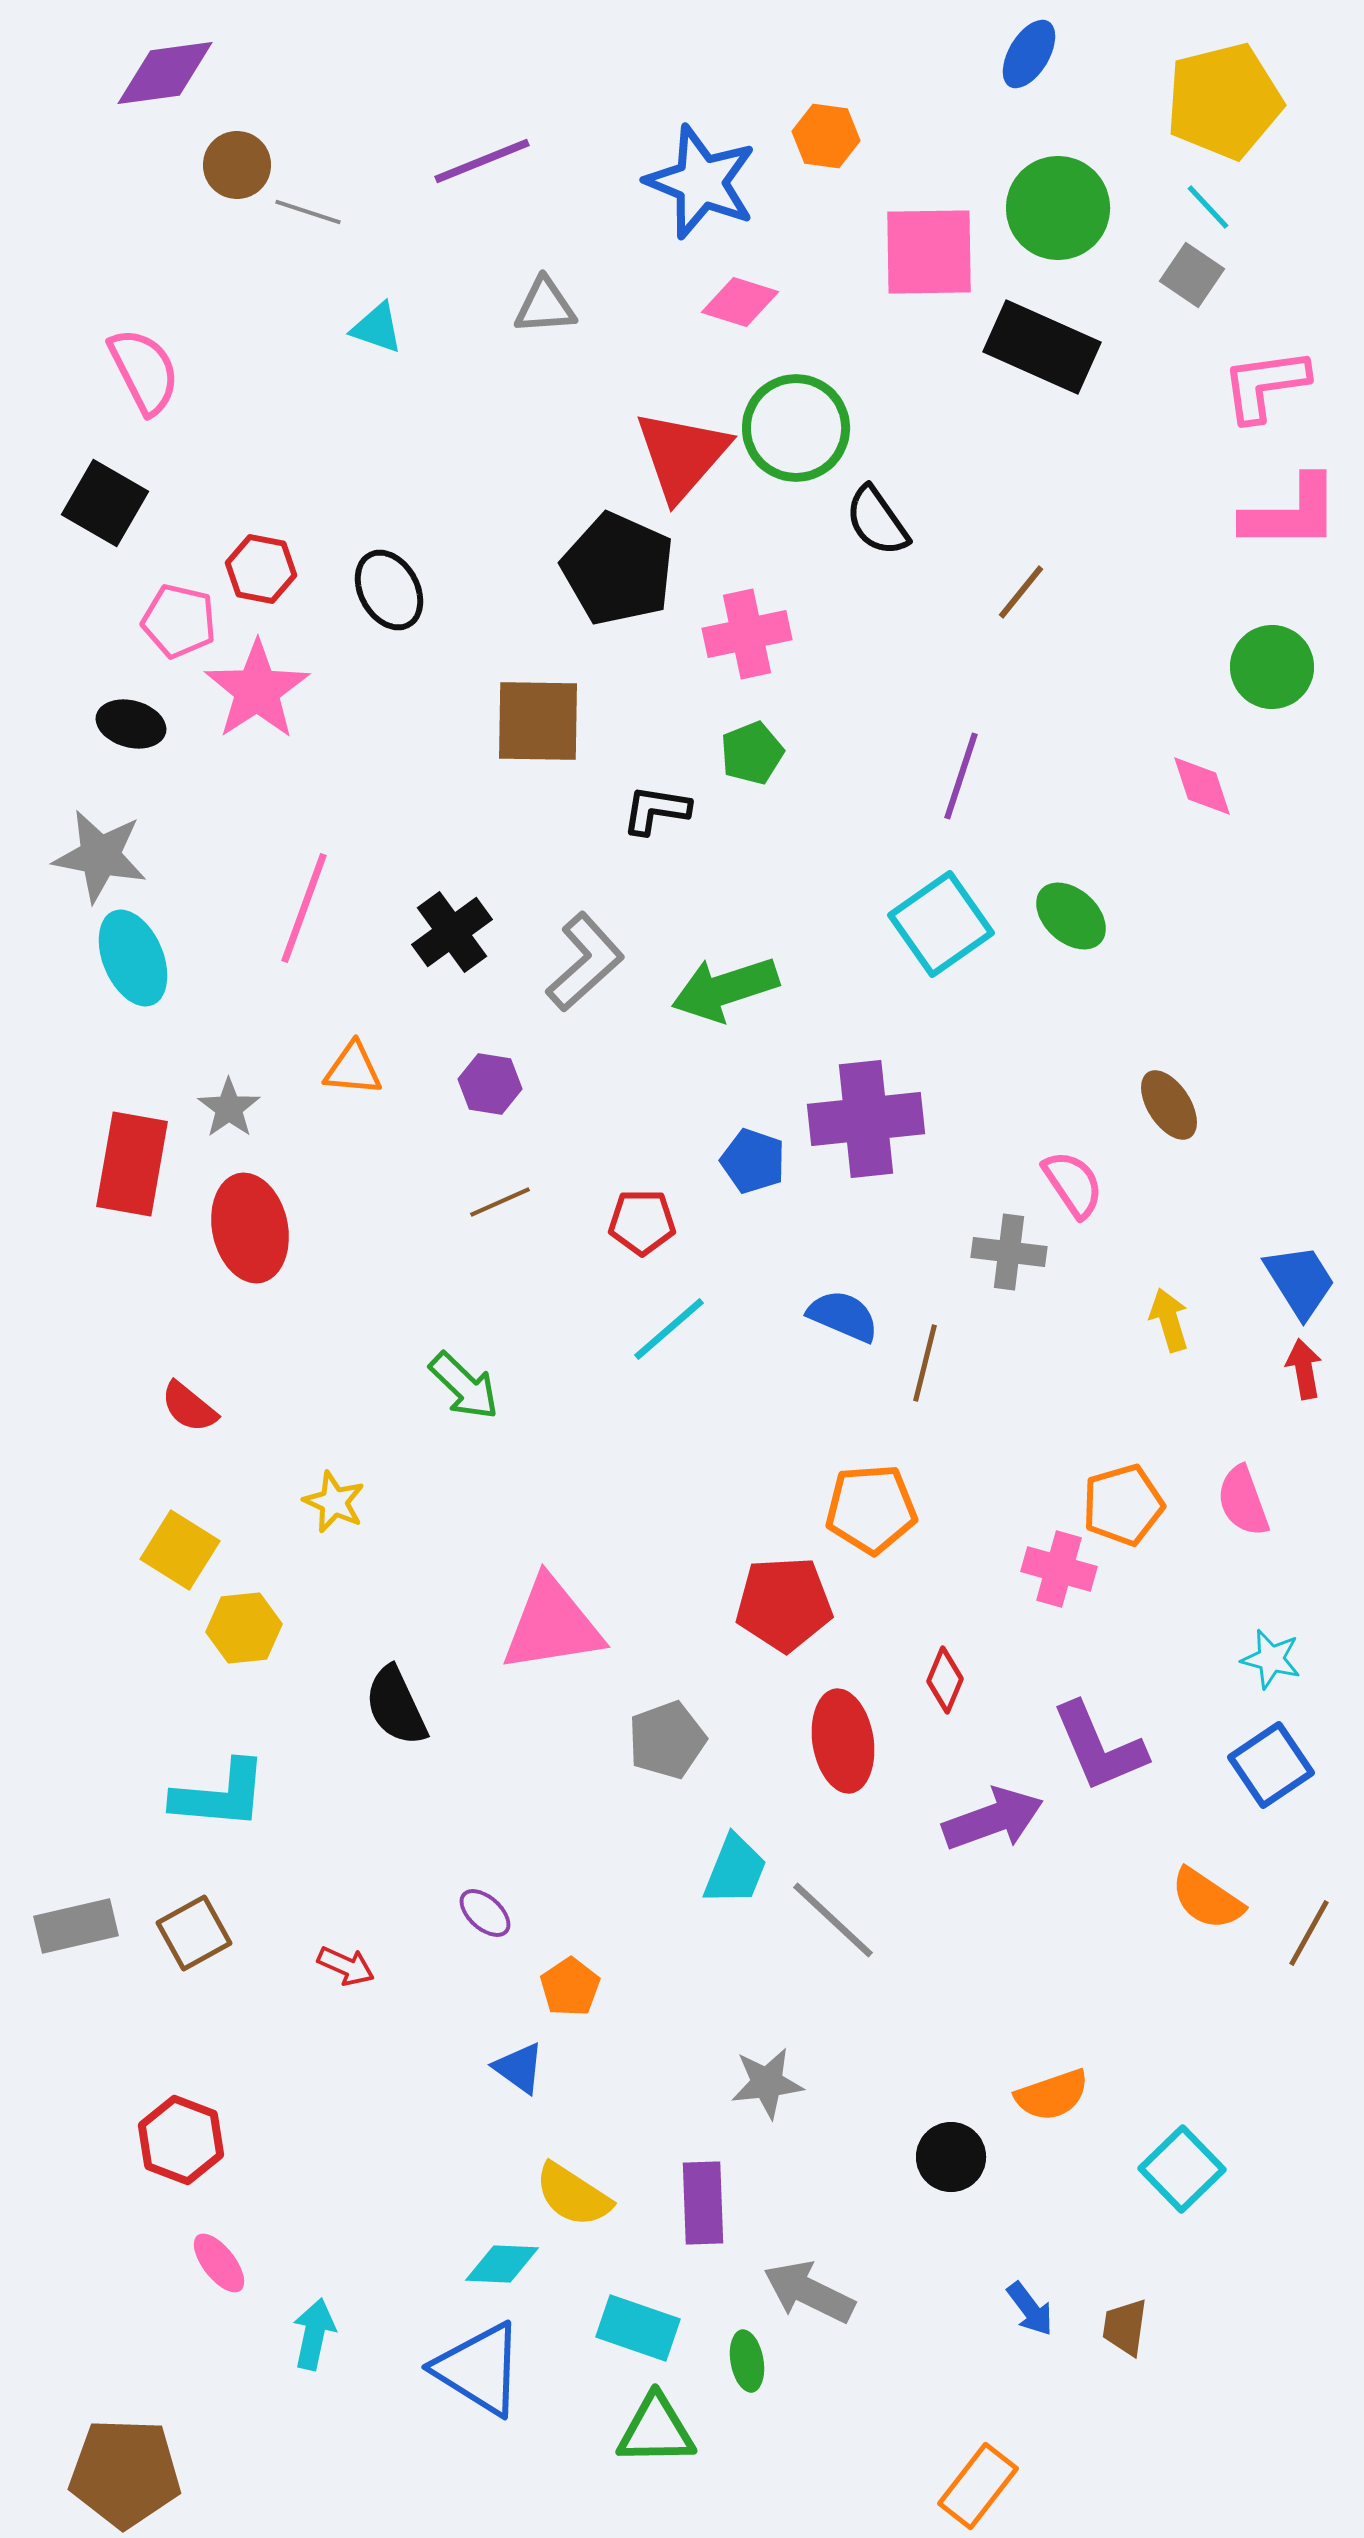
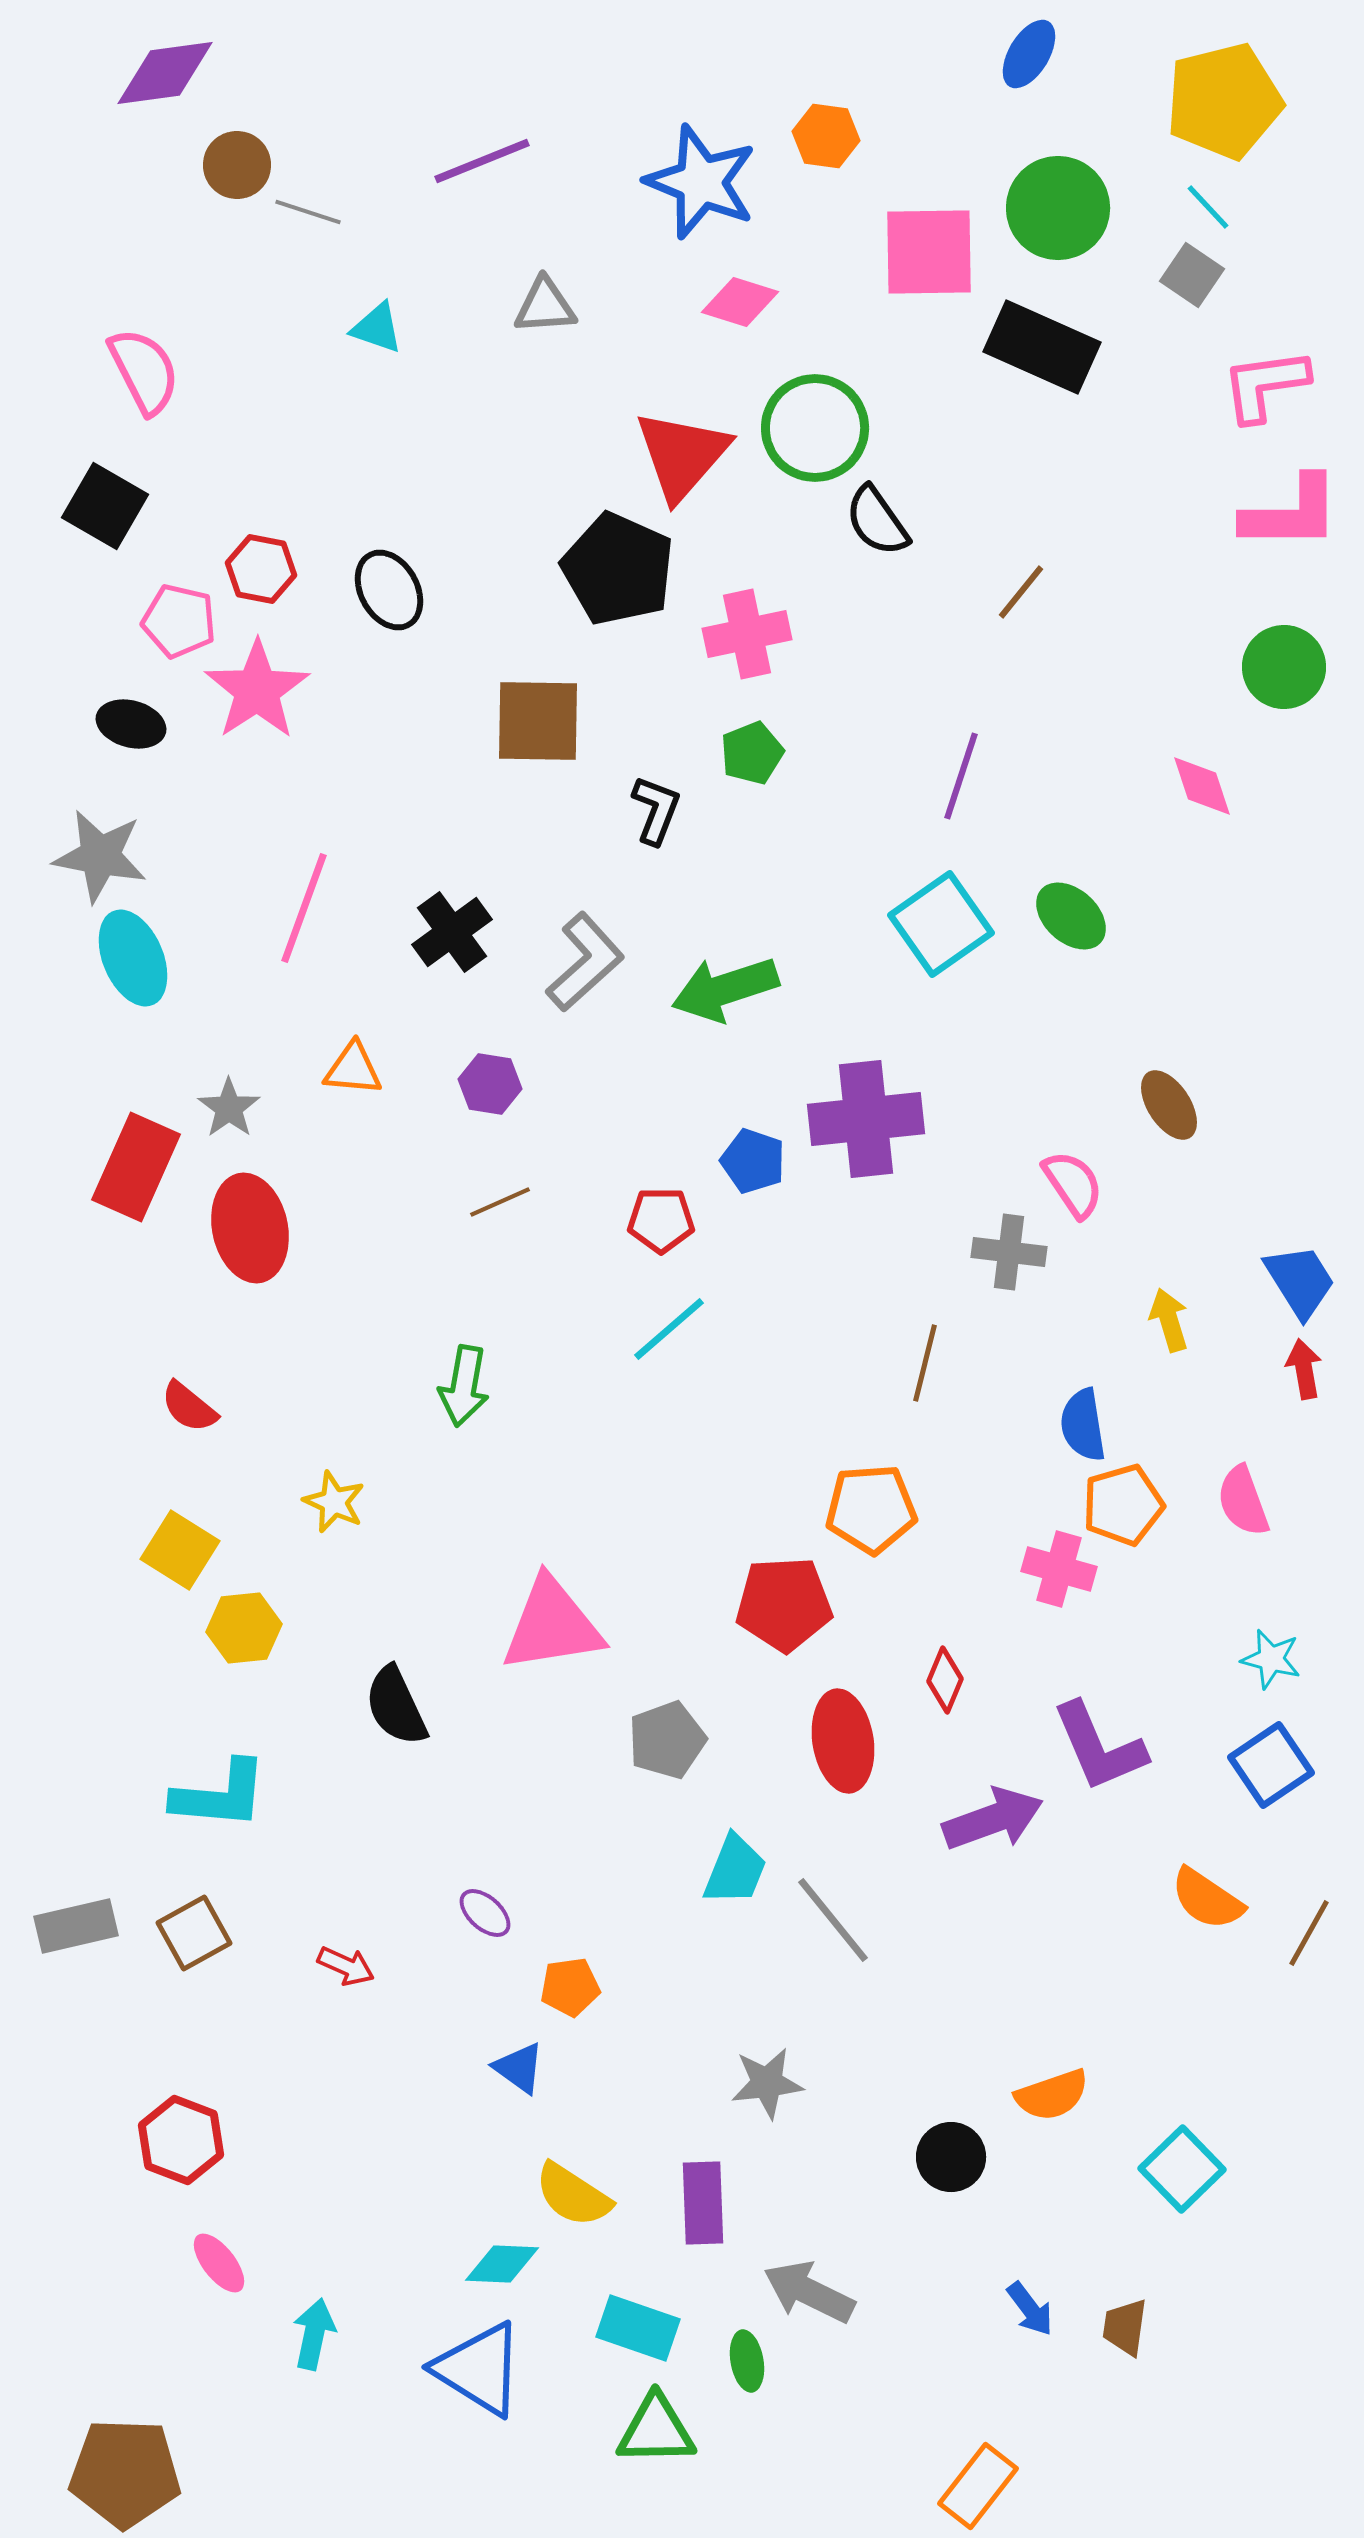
green circle at (796, 428): moved 19 px right
black square at (105, 503): moved 3 px down
green circle at (1272, 667): moved 12 px right
black L-shape at (656, 810): rotated 102 degrees clockwise
red rectangle at (132, 1164): moved 4 px right, 3 px down; rotated 14 degrees clockwise
red pentagon at (642, 1222): moved 19 px right, 2 px up
blue semicircle at (843, 1316): moved 240 px right, 109 px down; rotated 122 degrees counterclockwise
green arrow at (464, 1386): rotated 56 degrees clockwise
gray line at (833, 1920): rotated 8 degrees clockwise
orange pentagon at (570, 1987): rotated 26 degrees clockwise
